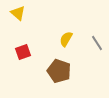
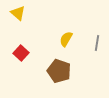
gray line: rotated 42 degrees clockwise
red square: moved 2 px left, 1 px down; rotated 28 degrees counterclockwise
